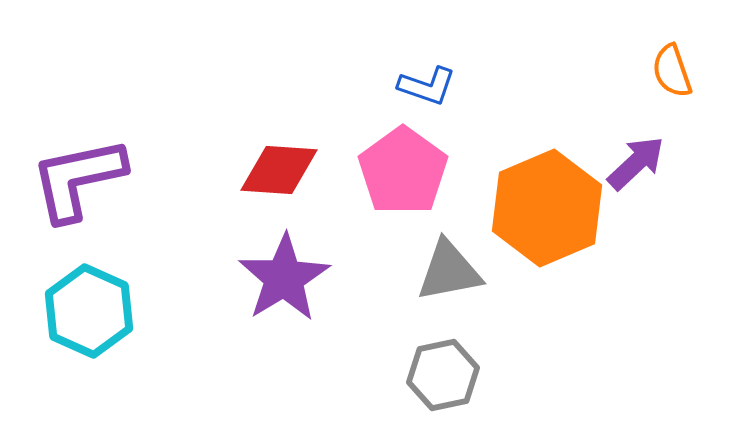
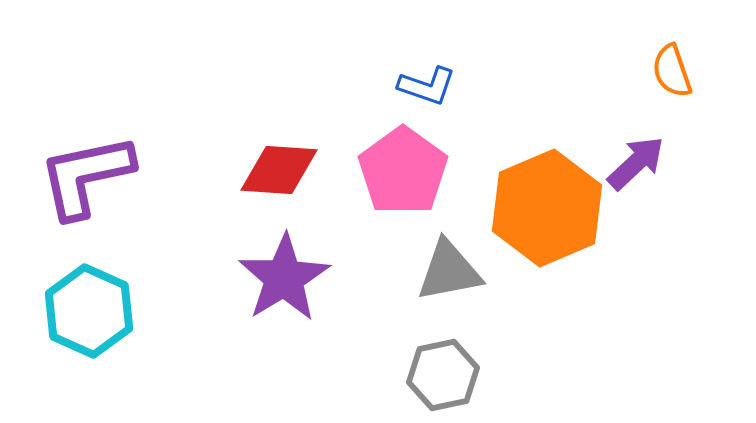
purple L-shape: moved 8 px right, 3 px up
